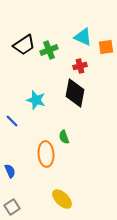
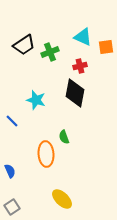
green cross: moved 1 px right, 2 px down
